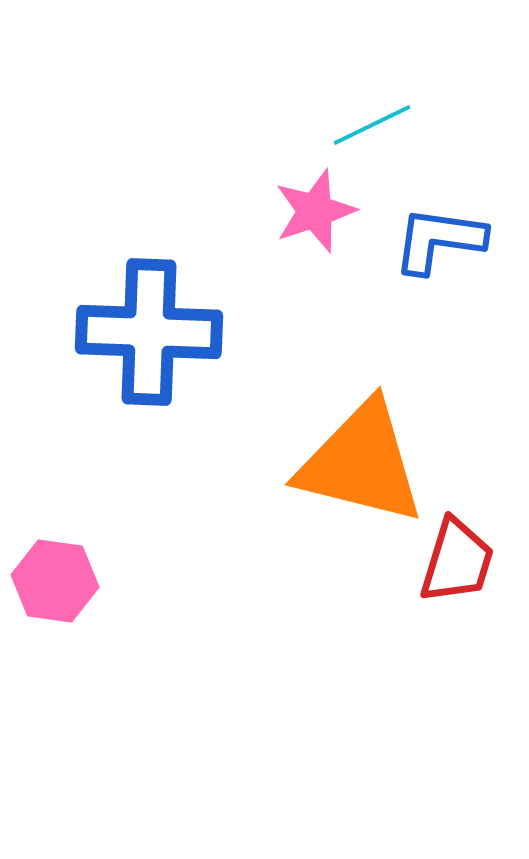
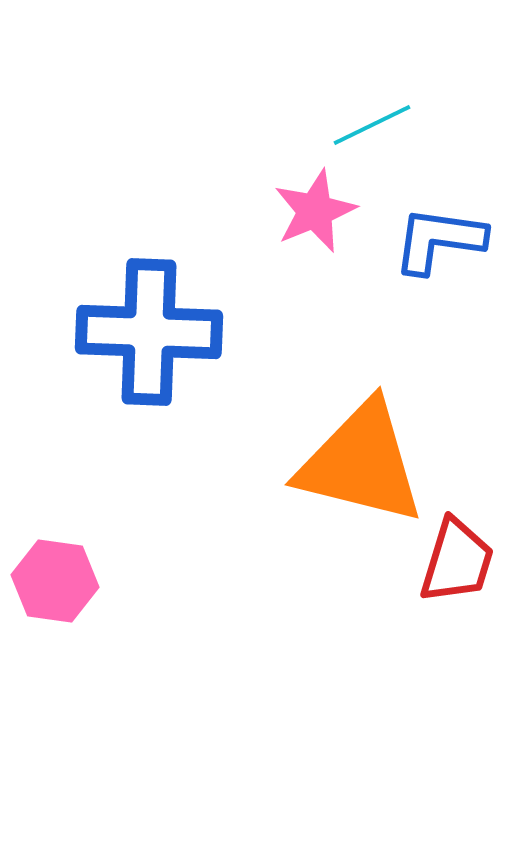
pink star: rotated 4 degrees counterclockwise
